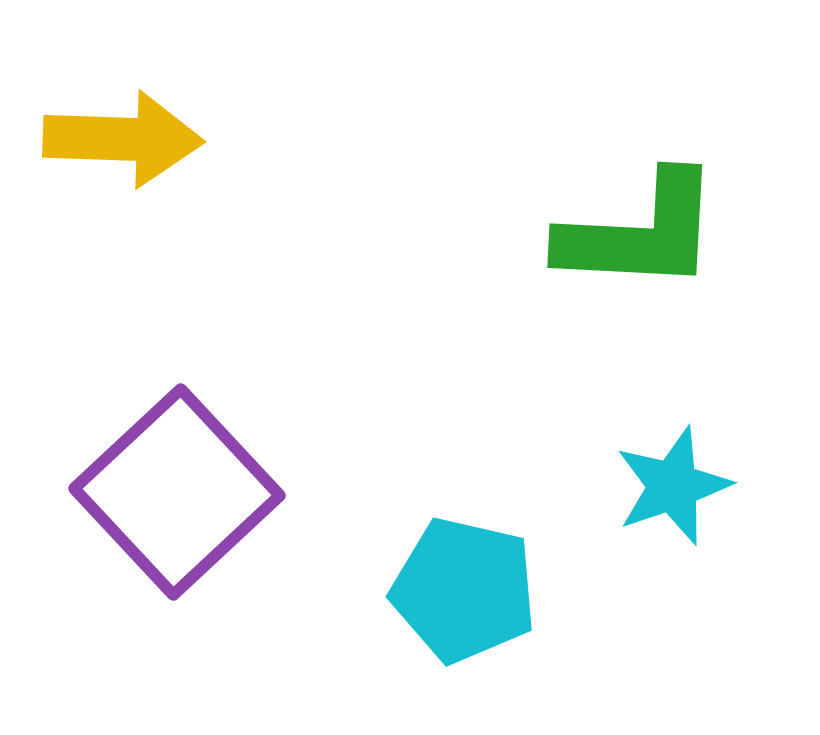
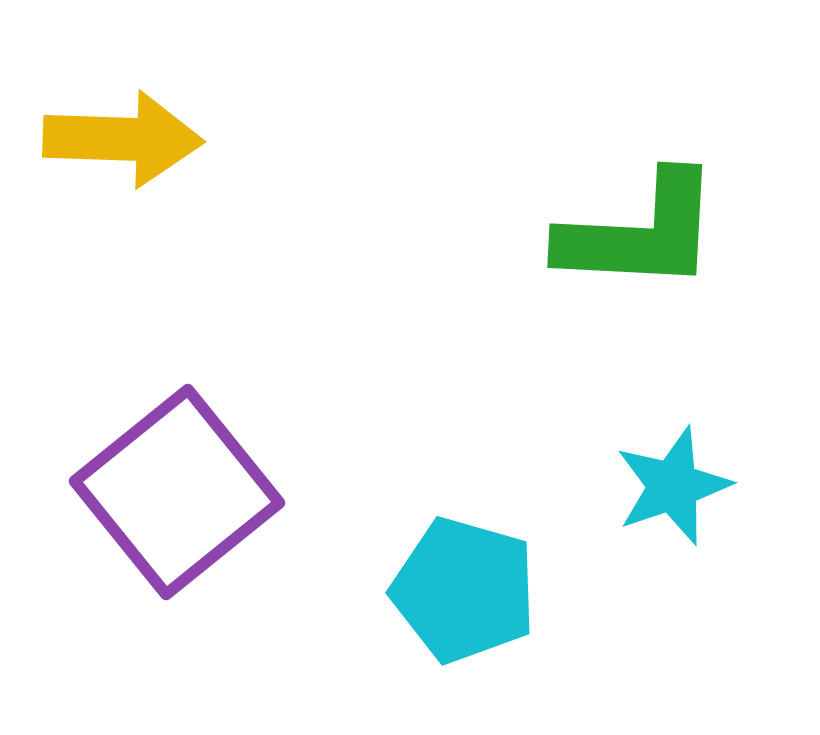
purple square: rotated 4 degrees clockwise
cyan pentagon: rotated 3 degrees clockwise
